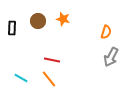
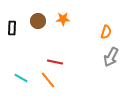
orange star: rotated 16 degrees counterclockwise
red line: moved 3 px right, 2 px down
orange line: moved 1 px left, 1 px down
